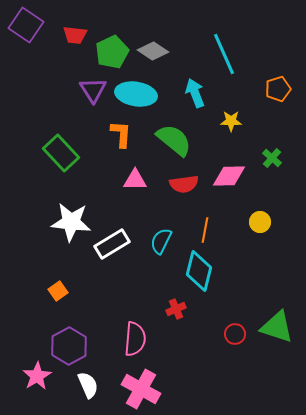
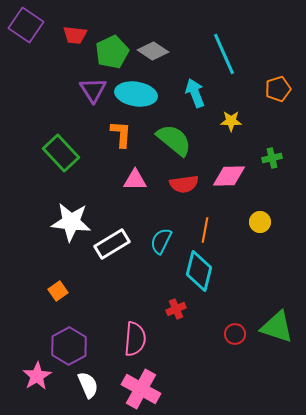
green cross: rotated 36 degrees clockwise
